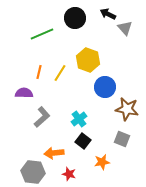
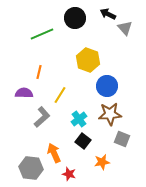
yellow line: moved 22 px down
blue circle: moved 2 px right, 1 px up
brown star: moved 17 px left, 5 px down; rotated 15 degrees counterclockwise
orange arrow: rotated 72 degrees clockwise
gray hexagon: moved 2 px left, 4 px up
